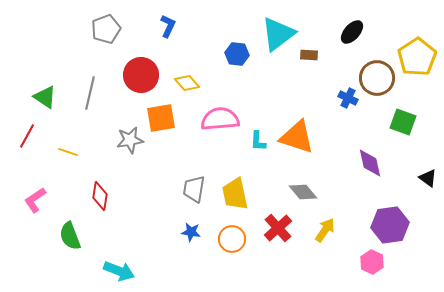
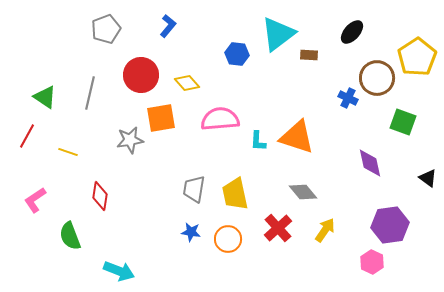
blue L-shape: rotated 15 degrees clockwise
orange circle: moved 4 px left
